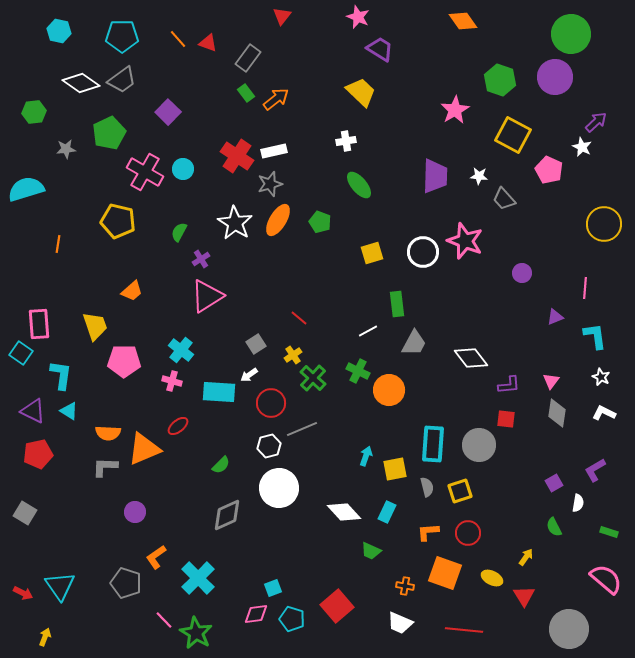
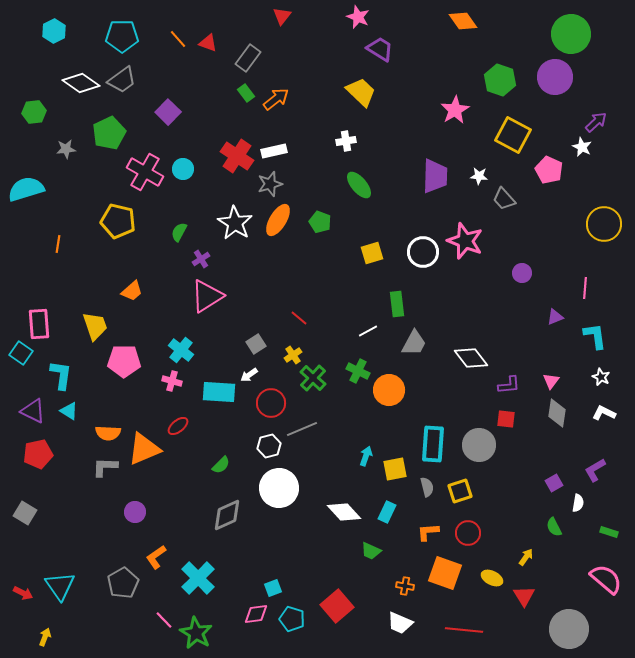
cyan hexagon at (59, 31): moved 5 px left; rotated 20 degrees clockwise
gray pentagon at (126, 583): moved 3 px left; rotated 24 degrees clockwise
